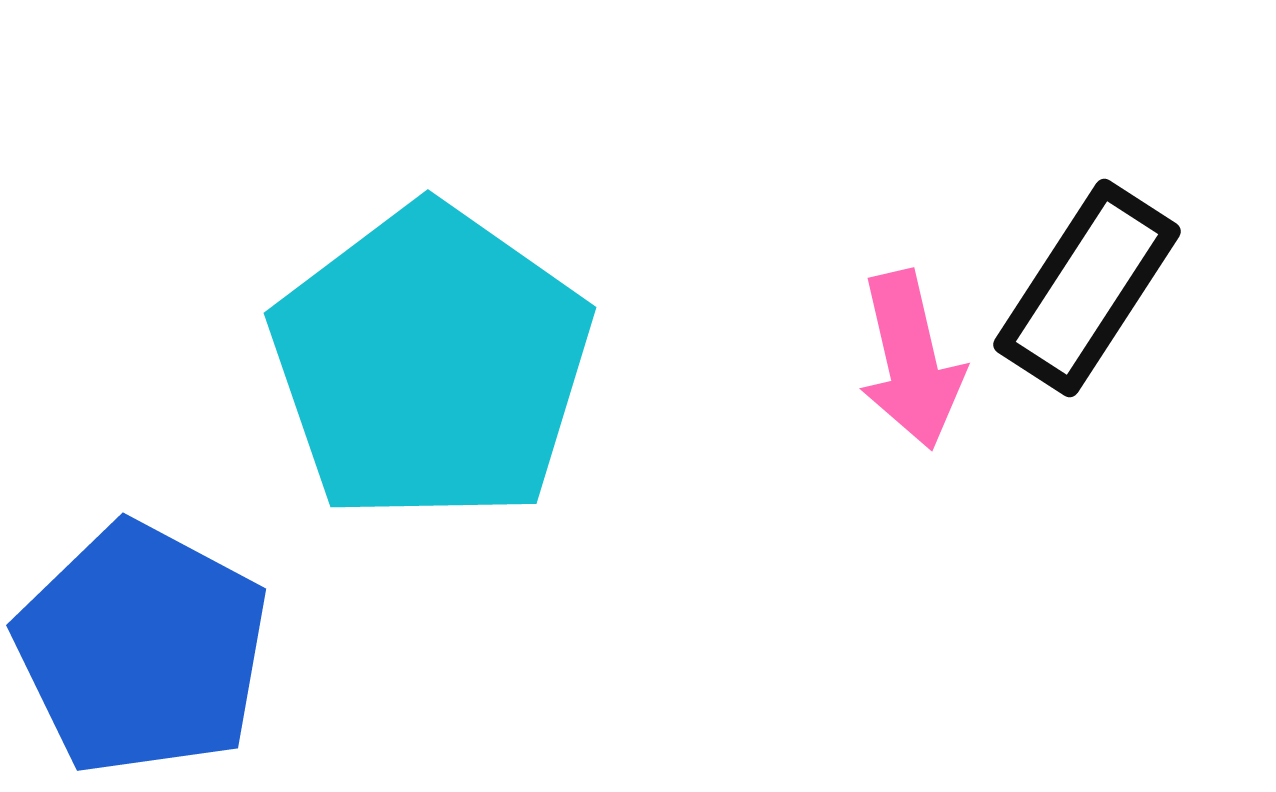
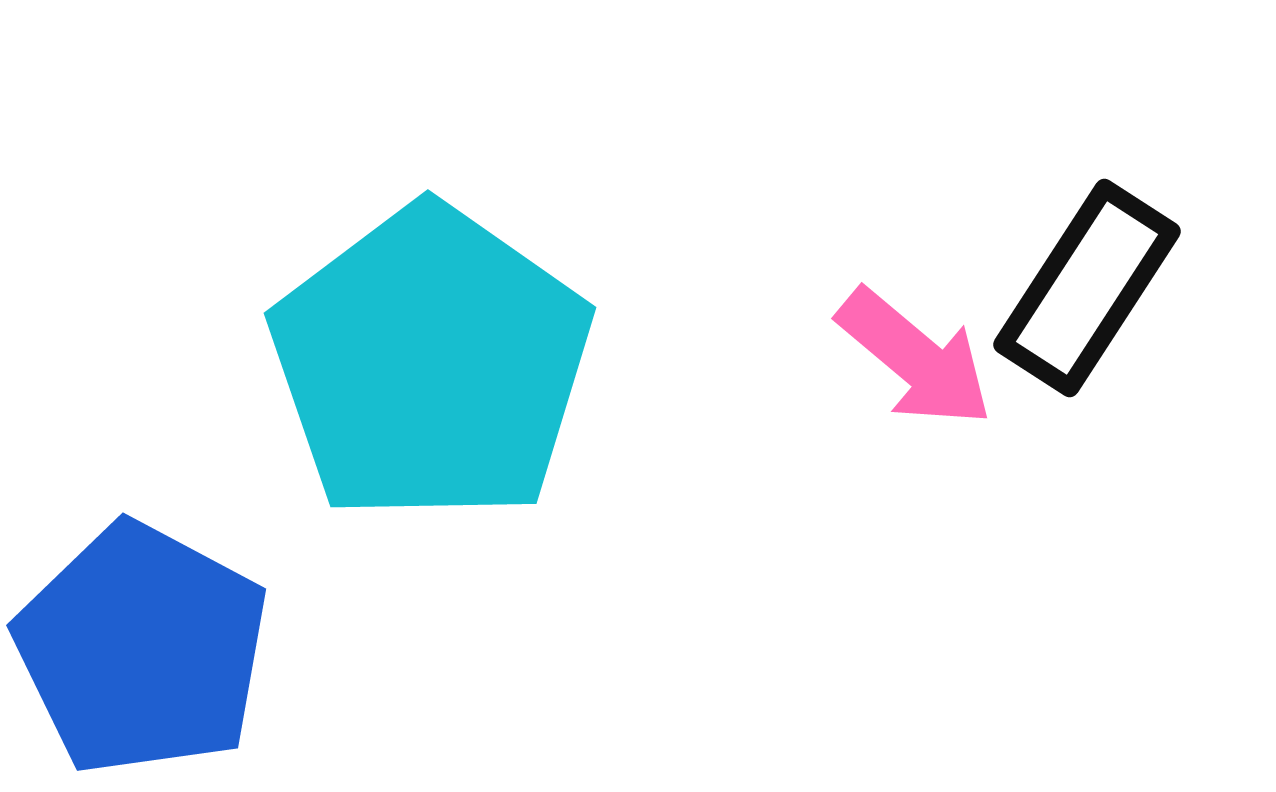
pink arrow: moved 4 px right, 2 px up; rotated 37 degrees counterclockwise
